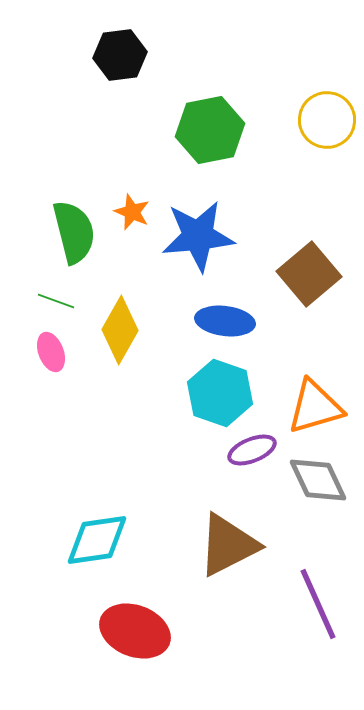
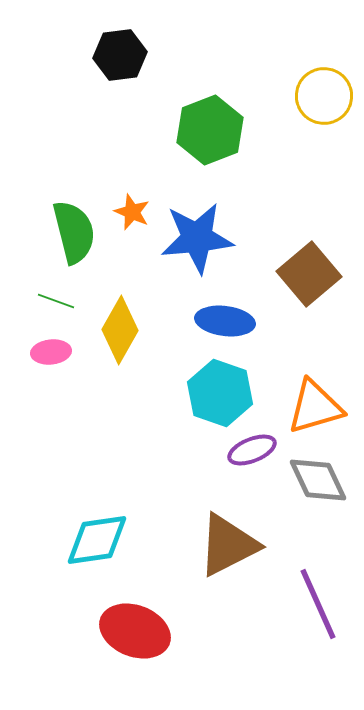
yellow circle: moved 3 px left, 24 px up
green hexagon: rotated 10 degrees counterclockwise
blue star: moved 1 px left, 2 px down
pink ellipse: rotated 75 degrees counterclockwise
